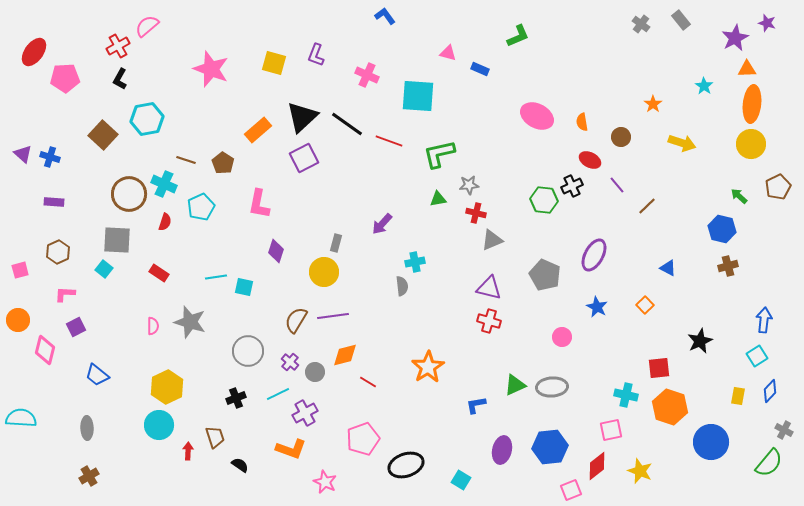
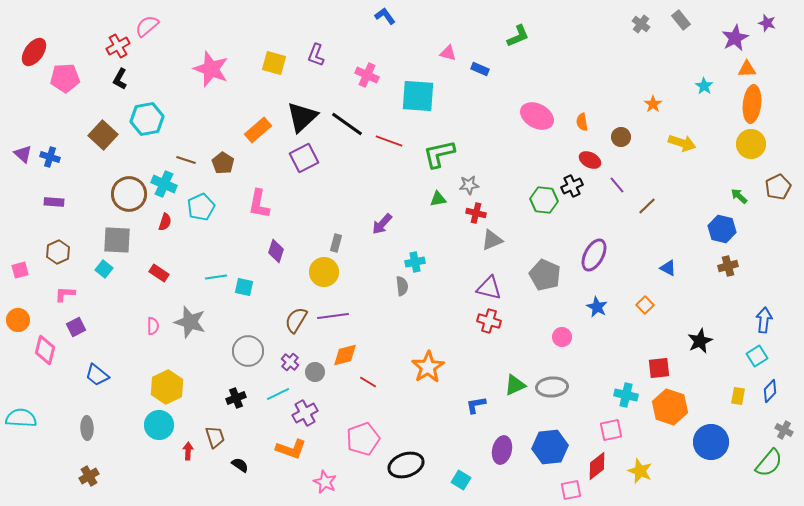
pink square at (571, 490): rotated 10 degrees clockwise
